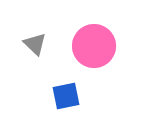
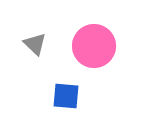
blue square: rotated 16 degrees clockwise
